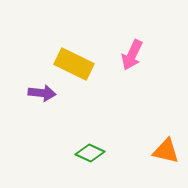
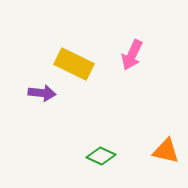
green diamond: moved 11 px right, 3 px down
